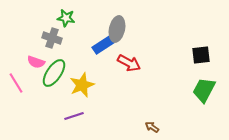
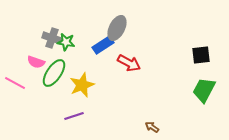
green star: moved 24 px down
gray ellipse: moved 1 px up; rotated 15 degrees clockwise
pink line: moved 1 px left; rotated 30 degrees counterclockwise
